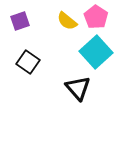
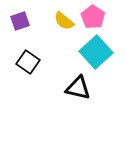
pink pentagon: moved 3 px left
yellow semicircle: moved 3 px left
black triangle: rotated 36 degrees counterclockwise
